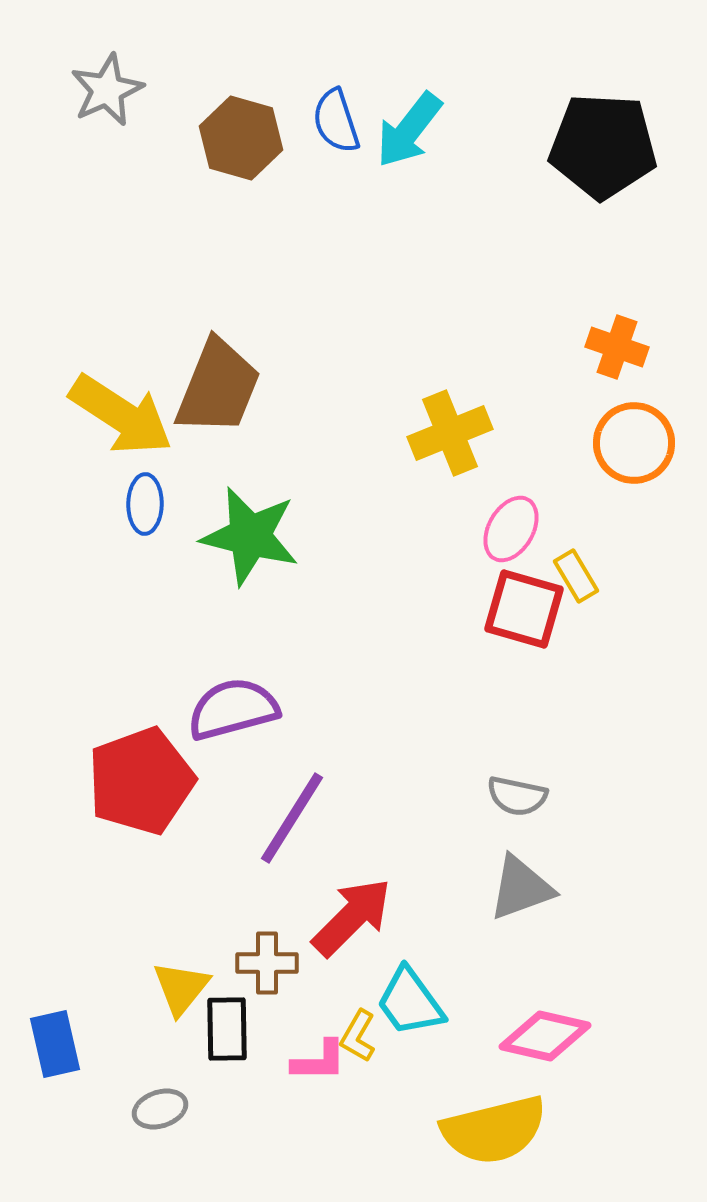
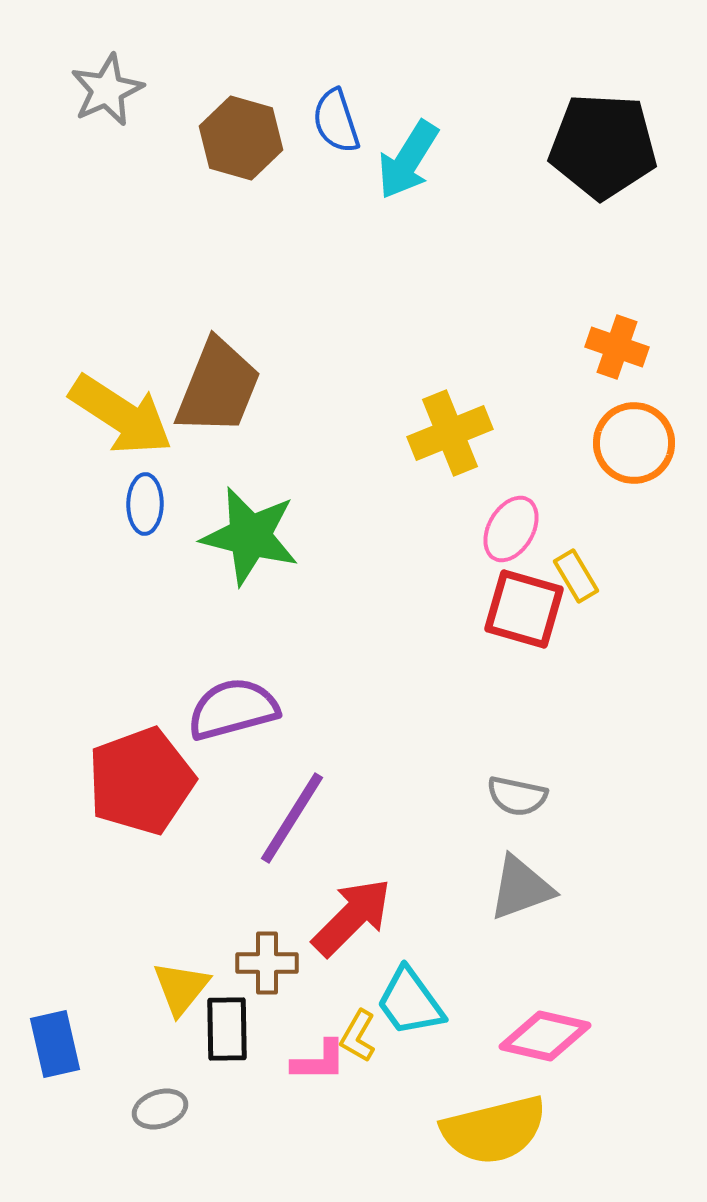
cyan arrow: moved 1 px left, 30 px down; rotated 6 degrees counterclockwise
